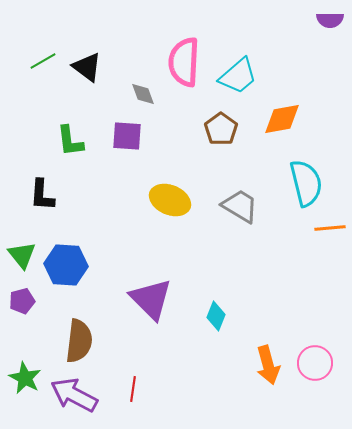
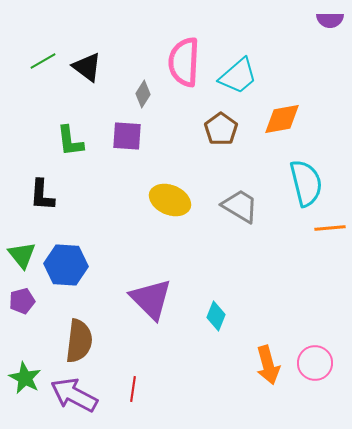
gray diamond: rotated 52 degrees clockwise
